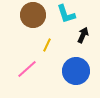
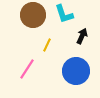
cyan L-shape: moved 2 px left
black arrow: moved 1 px left, 1 px down
pink line: rotated 15 degrees counterclockwise
